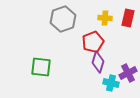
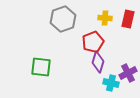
red rectangle: moved 1 px down
